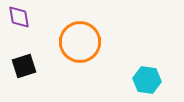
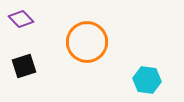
purple diamond: moved 2 px right, 2 px down; rotated 35 degrees counterclockwise
orange circle: moved 7 px right
